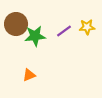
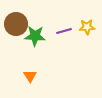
purple line: rotated 21 degrees clockwise
green star: rotated 10 degrees clockwise
orange triangle: moved 1 px right, 1 px down; rotated 40 degrees counterclockwise
